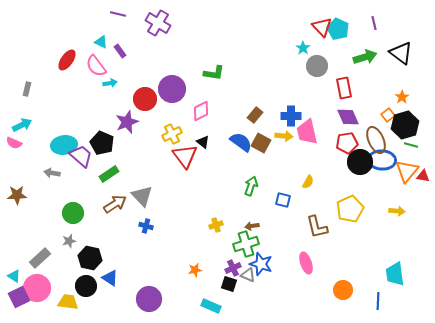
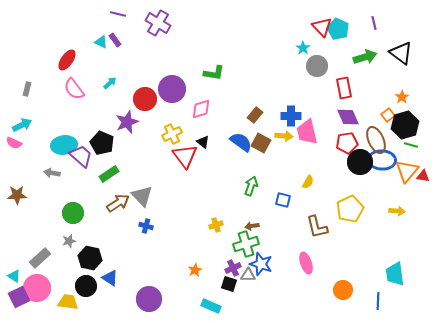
purple rectangle at (120, 51): moved 5 px left, 11 px up
pink semicircle at (96, 66): moved 22 px left, 23 px down
cyan arrow at (110, 83): rotated 32 degrees counterclockwise
pink diamond at (201, 111): moved 2 px up; rotated 10 degrees clockwise
brown arrow at (115, 204): moved 3 px right, 1 px up
orange star at (195, 270): rotated 16 degrees counterclockwise
gray triangle at (248, 275): rotated 21 degrees counterclockwise
